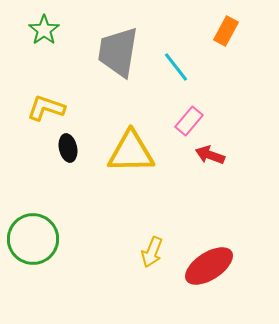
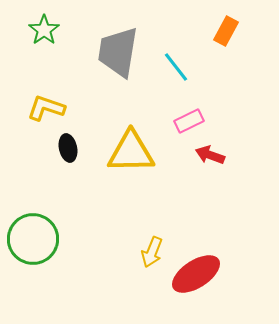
pink rectangle: rotated 24 degrees clockwise
red ellipse: moved 13 px left, 8 px down
